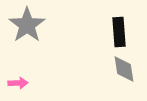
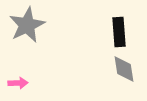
gray star: rotated 9 degrees clockwise
